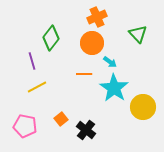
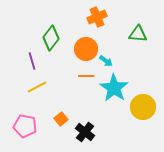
green triangle: rotated 42 degrees counterclockwise
orange circle: moved 6 px left, 6 px down
cyan arrow: moved 4 px left, 1 px up
orange line: moved 2 px right, 2 px down
black cross: moved 1 px left, 2 px down
